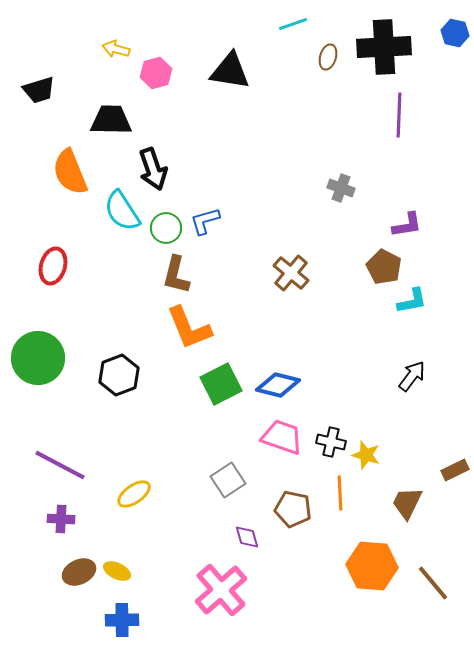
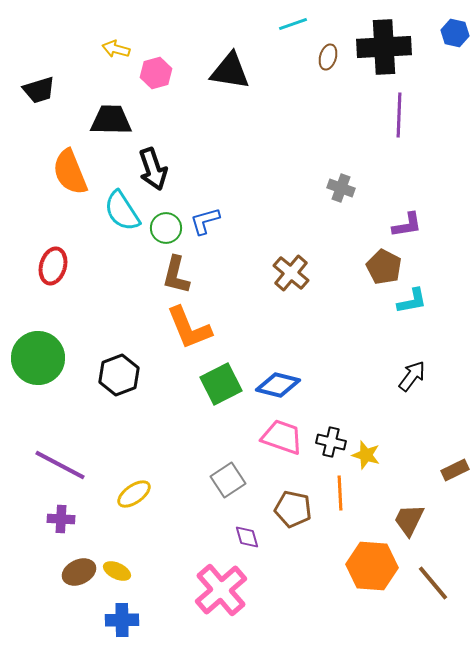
brown trapezoid at (407, 503): moved 2 px right, 17 px down
